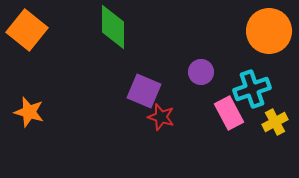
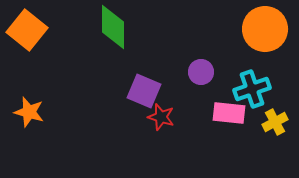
orange circle: moved 4 px left, 2 px up
pink rectangle: rotated 56 degrees counterclockwise
